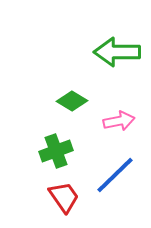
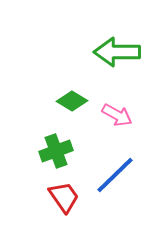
pink arrow: moved 2 px left, 6 px up; rotated 40 degrees clockwise
